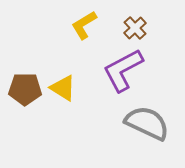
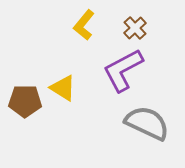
yellow L-shape: rotated 20 degrees counterclockwise
brown pentagon: moved 12 px down
